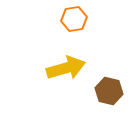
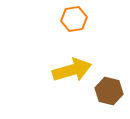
yellow arrow: moved 6 px right, 2 px down
